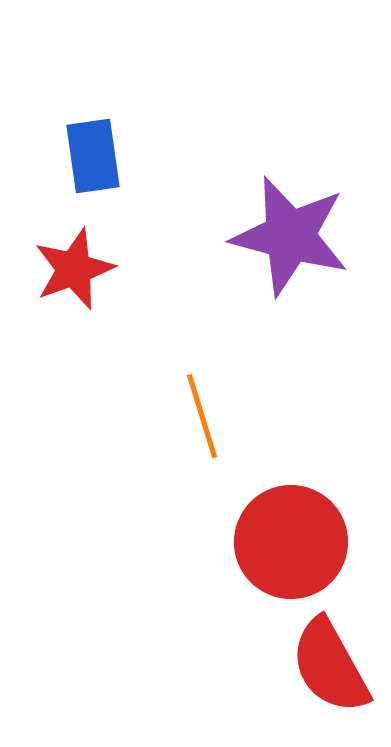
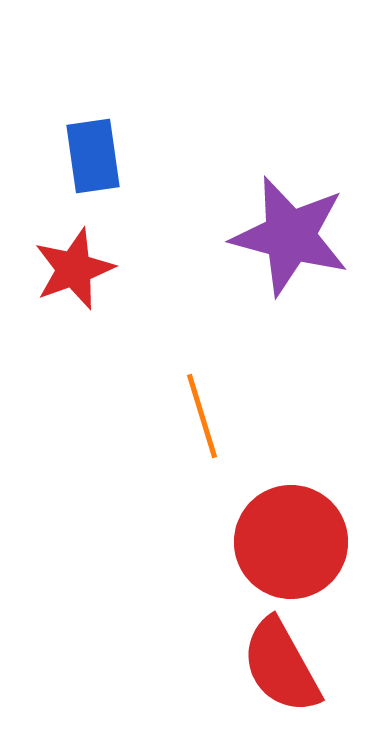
red semicircle: moved 49 px left
